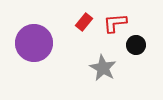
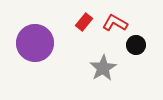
red L-shape: rotated 35 degrees clockwise
purple circle: moved 1 px right
gray star: rotated 12 degrees clockwise
